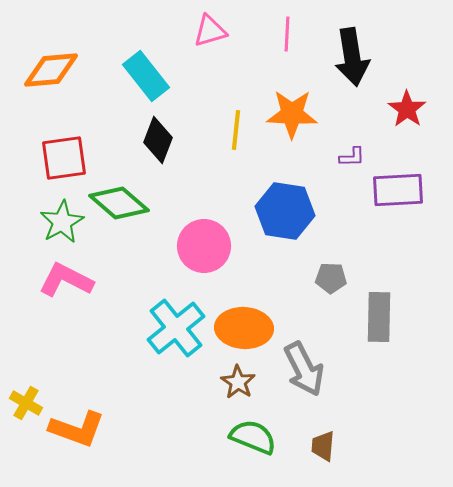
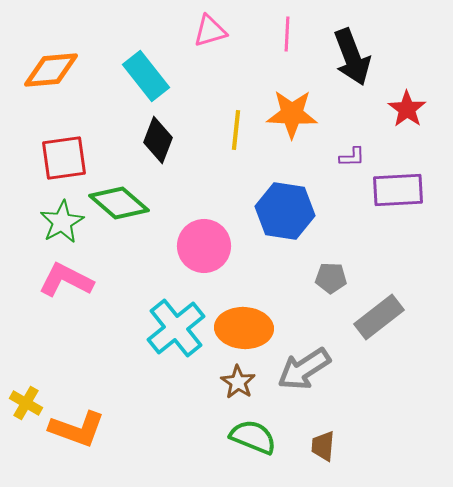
black arrow: rotated 12 degrees counterclockwise
gray rectangle: rotated 51 degrees clockwise
gray arrow: rotated 84 degrees clockwise
